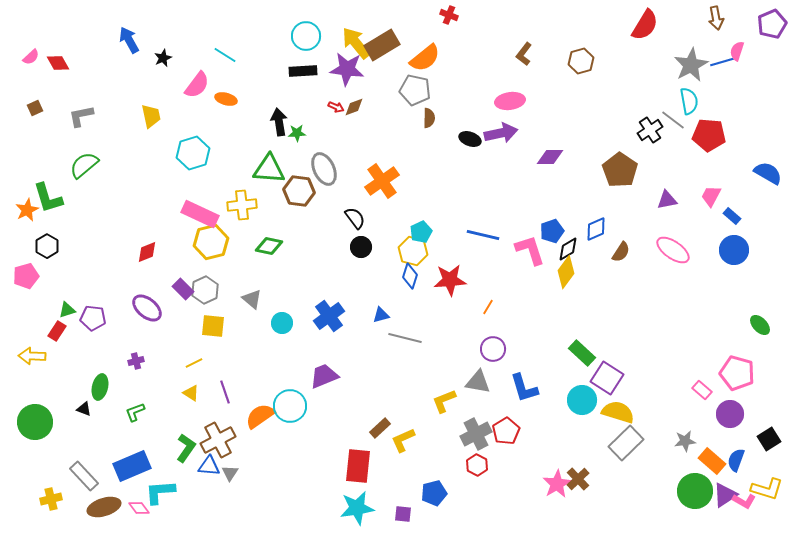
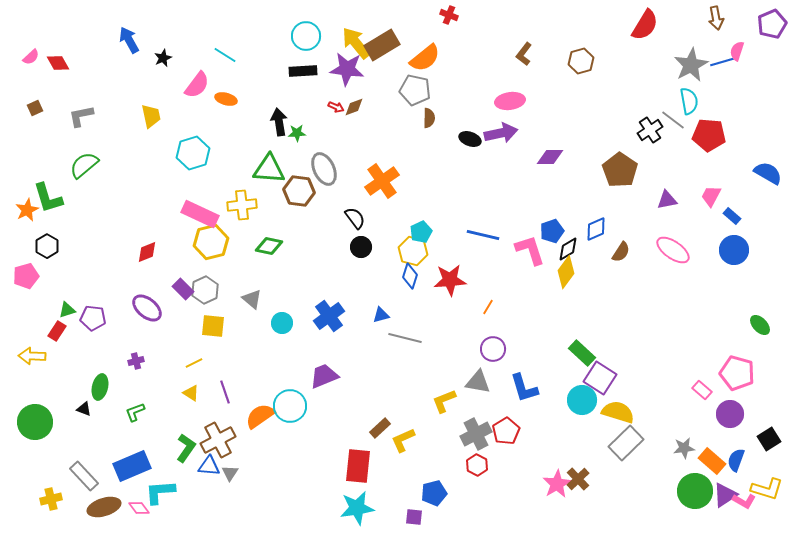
purple square at (607, 378): moved 7 px left
gray star at (685, 441): moved 1 px left, 7 px down
purple square at (403, 514): moved 11 px right, 3 px down
